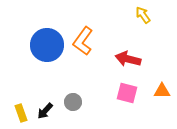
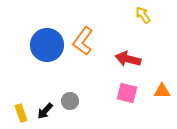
gray circle: moved 3 px left, 1 px up
